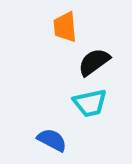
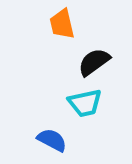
orange trapezoid: moved 3 px left, 3 px up; rotated 8 degrees counterclockwise
cyan trapezoid: moved 5 px left
